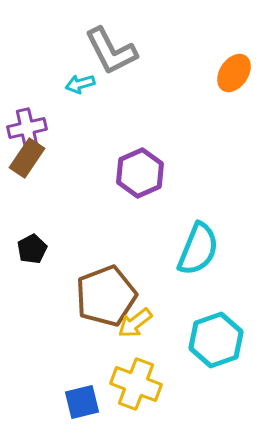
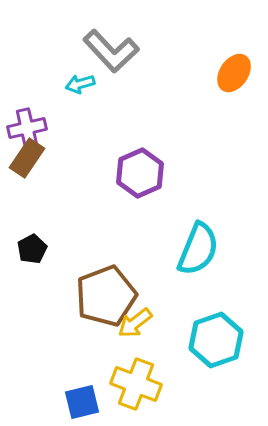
gray L-shape: rotated 16 degrees counterclockwise
